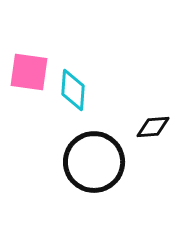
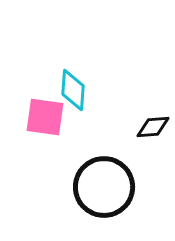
pink square: moved 16 px right, 45 px down
black circle: moved 10 px right, 25 px down
